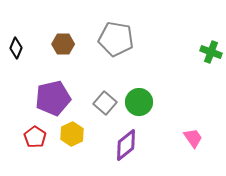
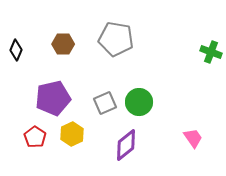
black diamond: moved 2 px down
gray square: rotated 25 degrees clockwise
